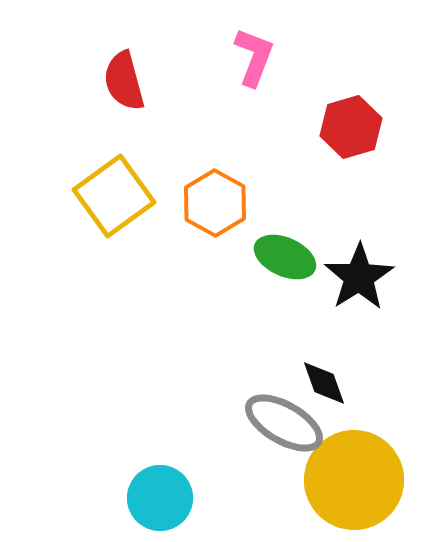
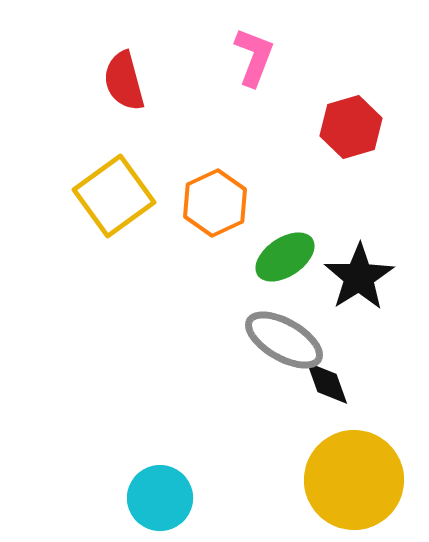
orange hexagon: rotated 6 degrees clockwise
green ellipse: rotated 58 degrees counterclockwise
black diamond: moved 3 px right
gray ellipse: moved 83 px up
